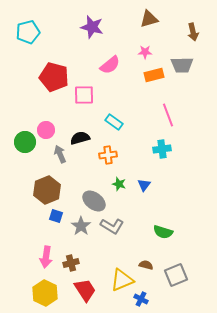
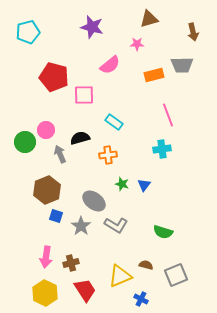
pink star: moved 8 px left, 8 px up
green star: moved 3 px right
gray L-shape: moved 4 px right, 1 px up
yellow triangle: moved 2 px left, 4 px up
